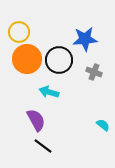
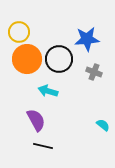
blue star: moved 2 px right
black circle: moved 1 px up
cyan arrow: moved 1 px left, 1 px up
black line: rotated 24 degrees counterclockwise
